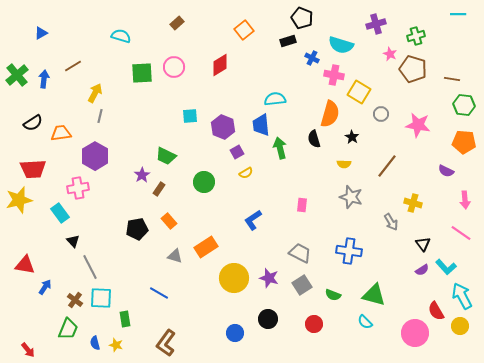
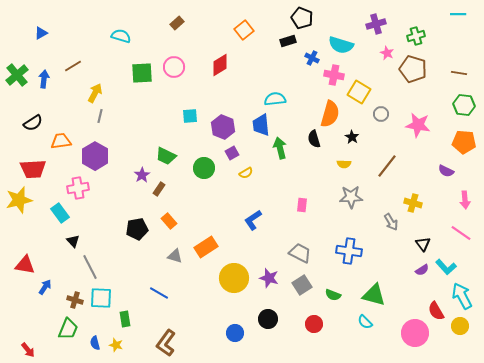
pink star at (390, 54): moved 3 px left, 1 px up
brown line at (452, 79): moved 7 px right, 6 px up
orange trapezoid at (61, 133): moved 8 px down
purple square at (237, 152): moved 5 px left, 1 px down
green circle at (204, 182): moved 14 px up
gray star at (351, 197): rotated 20 degrees counterclockwise
brown cross at (75, 300): rotated 21 degrees counterclockwise
